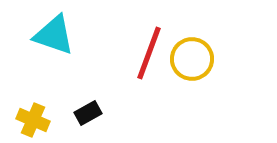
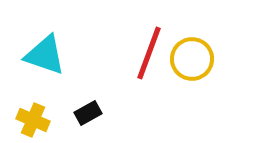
cyan triangle: moved 9 px left, 20 px down
